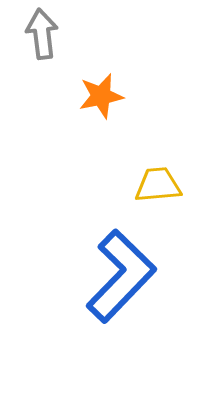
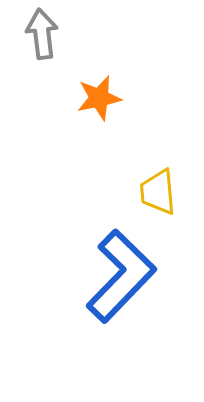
orange star: moved 2 px left, 2 px down
yellow trapezoid: moved 7 px down; rotated 90 degrees counterclockwise
